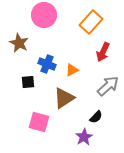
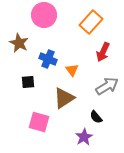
blue cross: moved 1 px right, 5 px up
orange triangle: rotated 40 degrees counterclockwise
gray arrow: moved 1 px left; rotated 10 degrees clockwise
black semicircle: rotated 96 degrees clockwise
